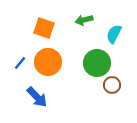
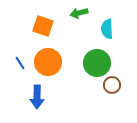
green arrow: moved 5 px left, 7 px up
orange square: moved 1 px left, 2 px up
cyan semicircle: moved 7 px left, 5 px up; rotated 30 degrees counterclockwise
blue line: rotated 72 degrees counterclockwise
blue arrow: rotated 45 degrees clockwise
